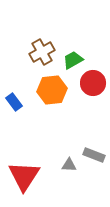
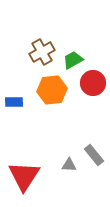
blue rectangle: rotated 54 degrees counterclockwise
gray rectangle: rotated 30 degrees clockwise
